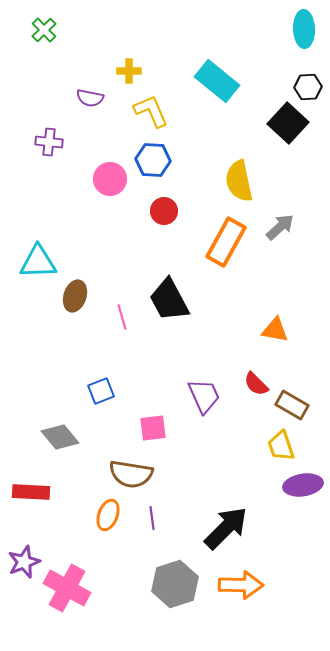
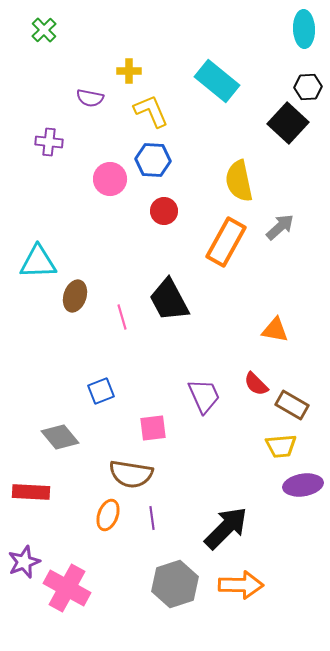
yellow trapezoid: rotated 76 degrees counterclockwise
